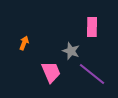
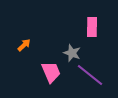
orange arrow: moved 2 px down; rotated 24 degrees clockwise
gray star: moved 1 px right, 2 px down
purple line: moved 2 px left, 1 px down
